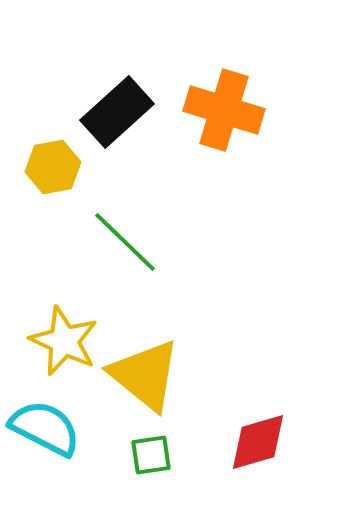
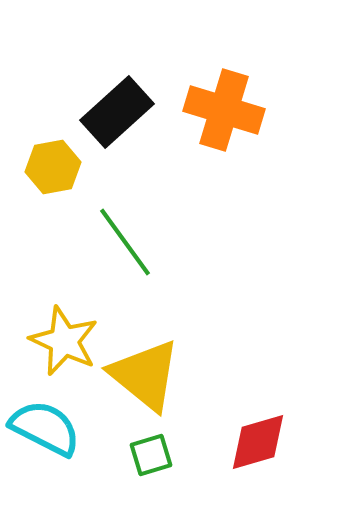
green line: rotated 10 degrees clockwise
green square: rotated 9 degrees counterclockwise
